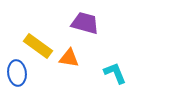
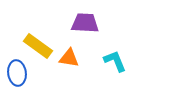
purple trapezoid: rotated 12 degrees counterclockwise
cyan L-shape: moved 12 px up
